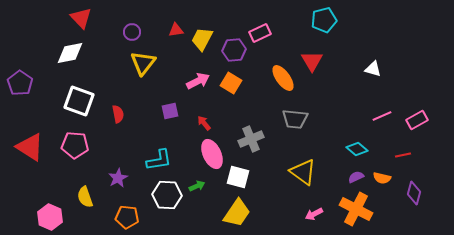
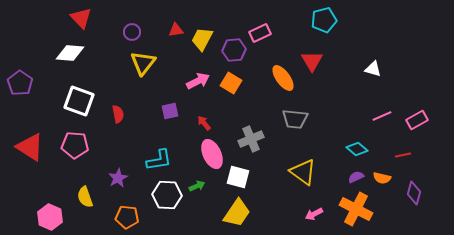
white diamond at (70, 53): rotated 16 degrees clockwise
